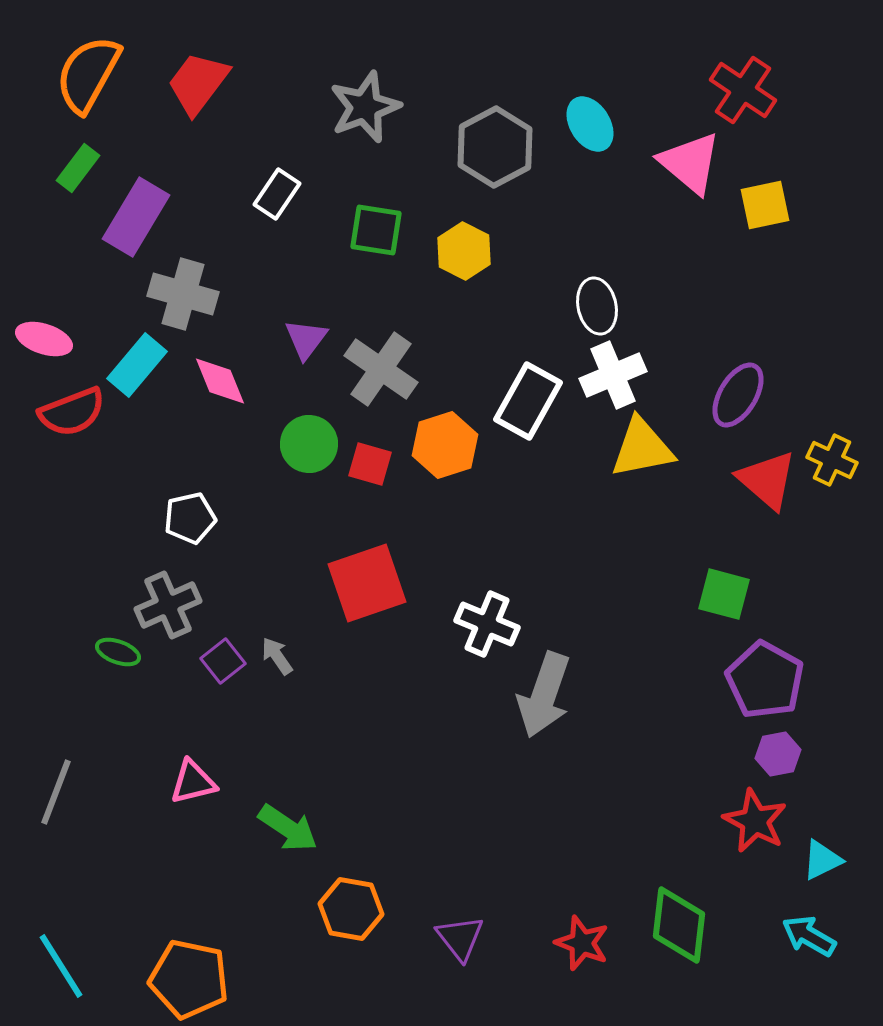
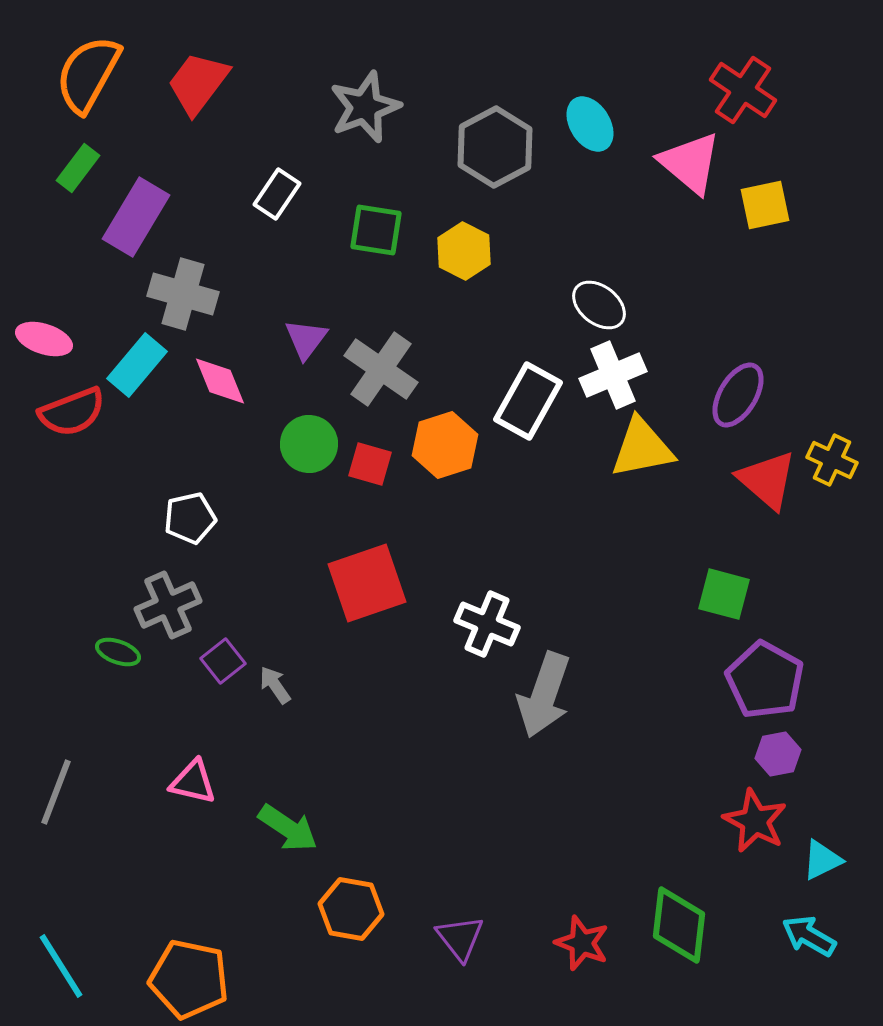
white ellipse at (597, 306): moved 2 px right, 1 px up; rotated 40 degrees counterclockwise
gray arrow at (277, 656): moved 2 px left, 29 px down
pink triangle at (193, 782): rotated 27 degrees clockwise
